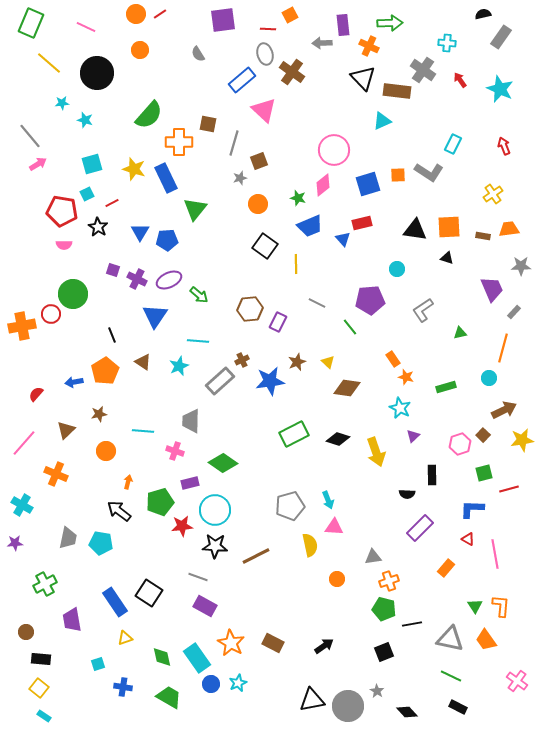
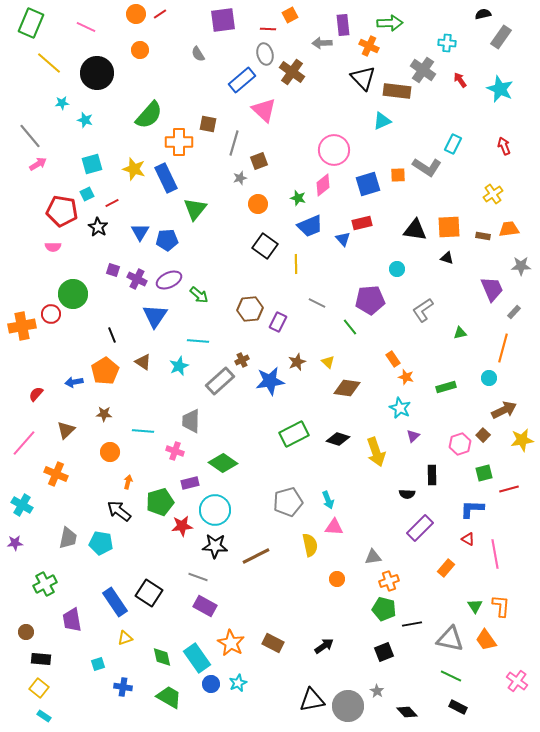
gray L-shape at (429, 172): moved 2 px left, 5 px up
pink semicircle at (64, 245): moved 11 px left, 2 px down
brown star at (99, 414): moved 5 px right; rotated 14 degrees clockwise
orange circle at (106, 451): moved 4 px right, 1 px down
gray pentagon at (290, 506): moved 2 px left, 4 px up
